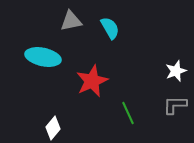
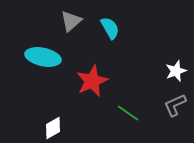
gray triangle: rotated 30 degrees counterclockwise
gray L-shape: rotated 25 degrees counterclockwise
green line: rotated 30 degrees counterclockwise
white diamond: rotated 20 degrees clockwise
